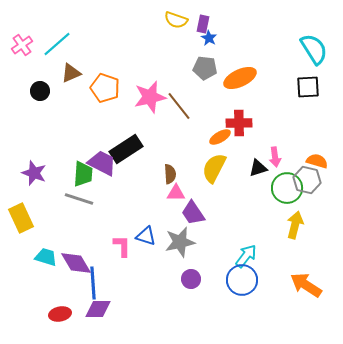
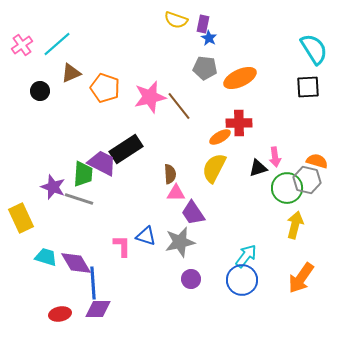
purple star at (34, 173): moved 19 px right, 14 px down
orange arrow at (306, 285): moved 5 px left, 7 px up; rotated 88 degrees counterclockwise
